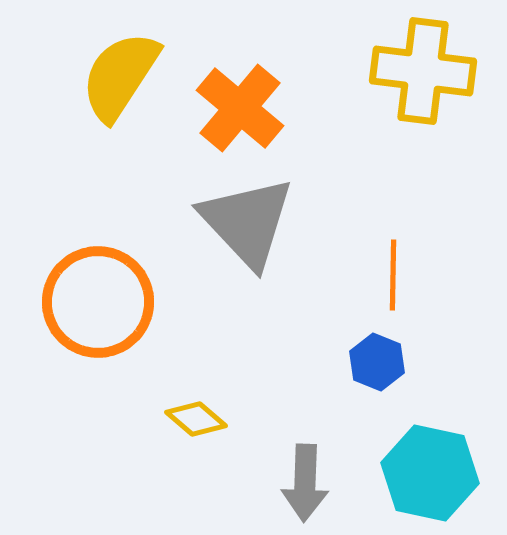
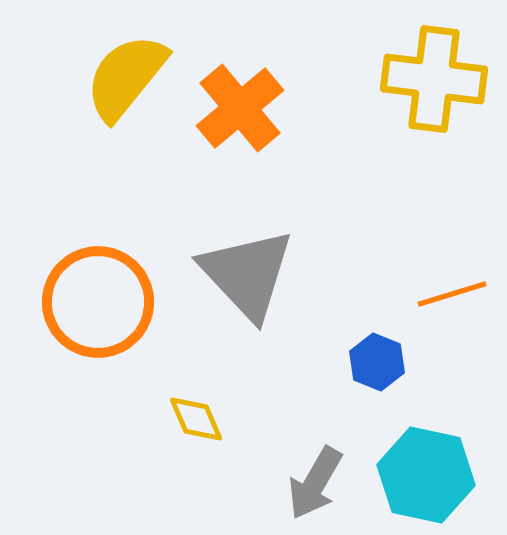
yellow cross: moved 11 px right, 8 px down
yellow semicircle: moved 6 px right, 1 px down; rotated 6 degrees clockwise
orange cross: rotated 10 degrees clockwise
gray triangle: moved 52 px down
orange line: moved 59 px right, 19 px down; rotated 72 degrees clockwise
yellow diamond: rotated 26 degrees clockwise
cyan hexagon: moved 4 px left, 2 px down
gray arrow: moved 10 px right; rotated 28 degrees clockwise
